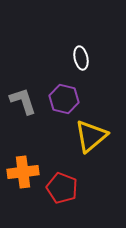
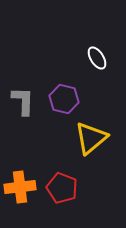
white ellipse: moved 16 px right; rotated 20 degrees counterclockwise
gray L-shape: rotated 20 degrees clockwise
yellow triangle: moved 2 px down
orange cross: moved 3 px left, 15 px down
